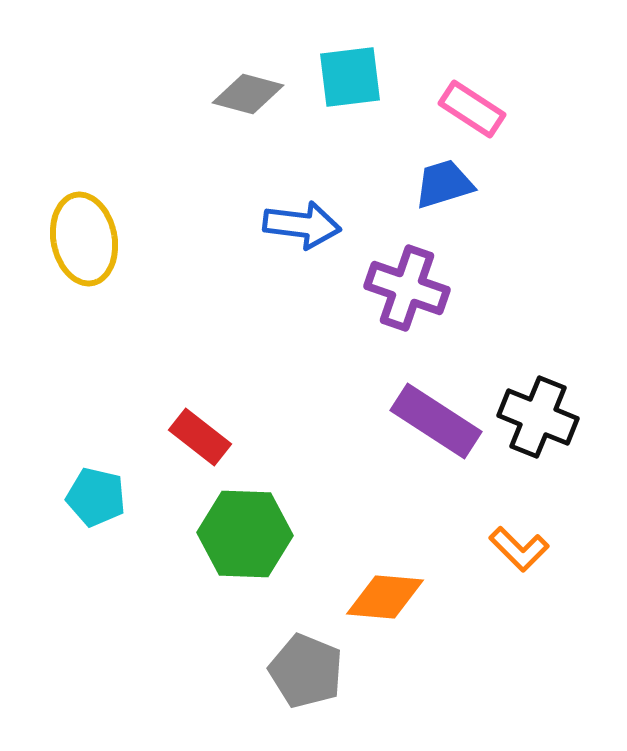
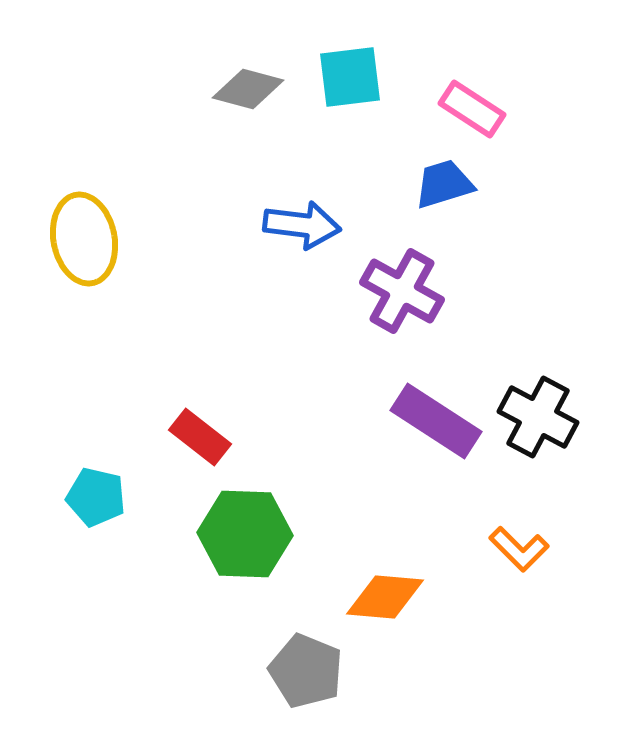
gray diamond: moved 5 px up
purple cross: moved 5 px left, 3 px down; rotated 10 degrees clockwise
black cross: rotated 6 degrees clockwise
